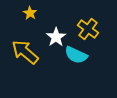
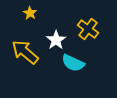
white star: moved 3 px down
cyan semicircle: moved 3 px left, 8 px down
